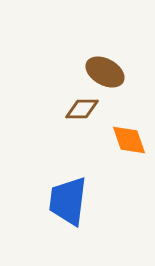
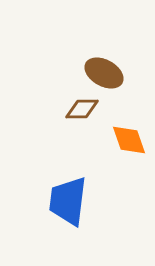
brown ellipse: moved 1 px left, 1 px down
